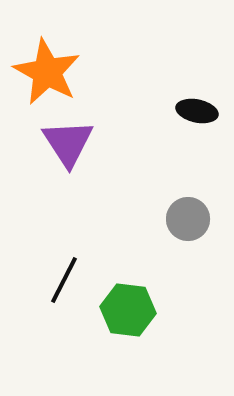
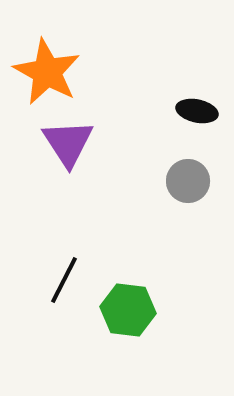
gray circle: moved 38 px up
